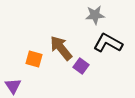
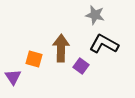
gray star: rotated 18 degrees clockwise
black L-shape: moved 4 px left, 1 px down
brown arrow: rotated 40 degrees clockwise
purple triangle: moved 9 px up
